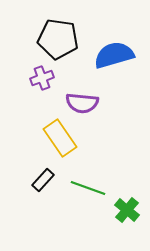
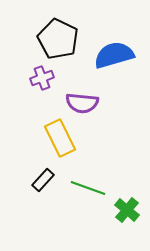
black pentagon: rotated 18 degrees clockwise
yellow rectangle: rotated 9 degrees clockwise
